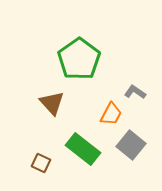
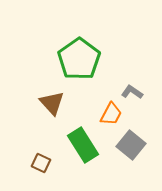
gray L-shape: moved 3 px left
green rectangle: moved 4 px up; rotated 20 degrees clockwise
